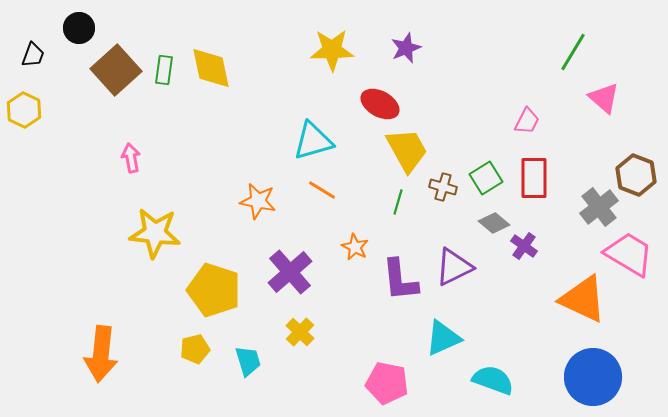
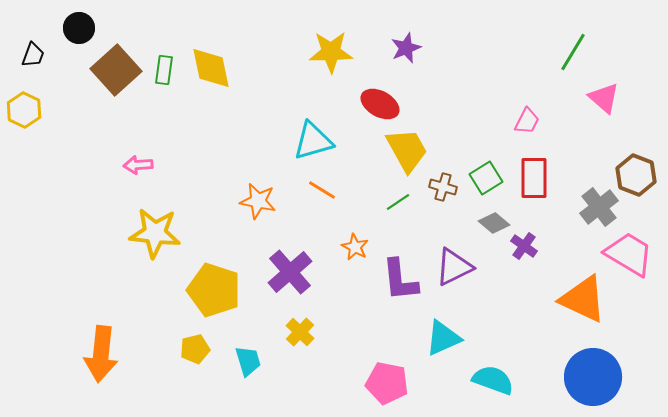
yellow star at (332, 50): moved 1 px left, 2 px down
pink arrow at (131, 158): moved 7 px right, 7 px down; rotated 84 degrees counterclockwise
green line at (398, 202): rotated 40 degrees clockwise
